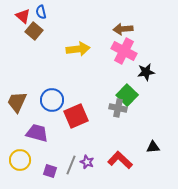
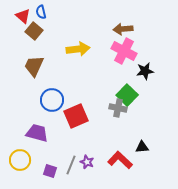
black star: moved 1 px left, 1 px up
brown trapezoid: moved 17 px right, 36 px up
black triangle: moved 11 px left
